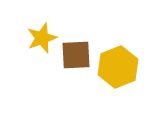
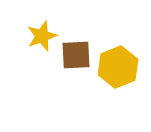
yellow star: moved 2 px up
